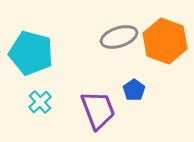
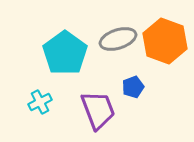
gray ellipse: moved 1 px left, 2 px down
cyan pentagon: moved 34 px right; rotated 21 degrees clockwise
blue pentagon: moved 1 px left, 3 px up; rotated 15 degrees clockwise
cyan cross: rotated 15 degrees clockwise
